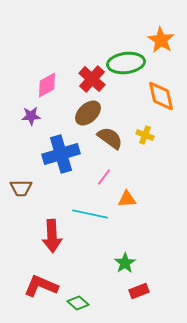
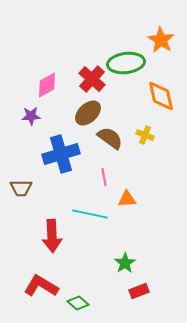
pink line: rotated 48 degrees counterclockwise
red L-shape: rotated 8 degrees clockwise
